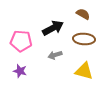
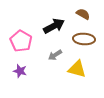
black arrow: moved 1 px right, 2 px up
pink pentagon: rotated 25 degrees clockwise
gray arrow: rotated 16 degrees counterclockwise
yellow triangle: moved 7 px left, 2 px up
